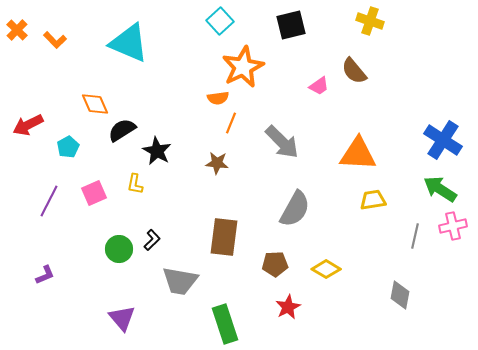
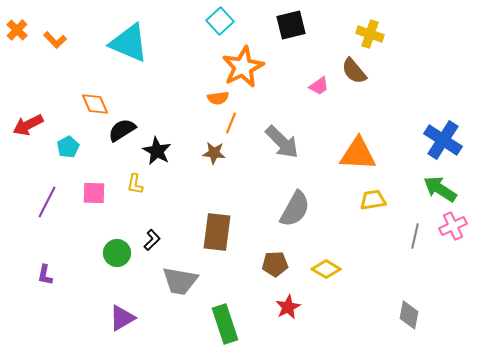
yellow cross: moved 13 px down
brown star: moved 3 px left, 10 px up
pink square: rotated 25 degrees clockwise
purple line: moved 2 px left, 1 px down
pink cross: rotated 12 degrees counterclockwise
brown rectangle: moved 7 px left, 5 px up
green circle: moved 2 px left, 4 px down
purple L-shape: rotated 125 degrees clockwise
gray diamond: moved 9 px right, 20 px down
purple triangle: rotated 40 degrees clockwise
